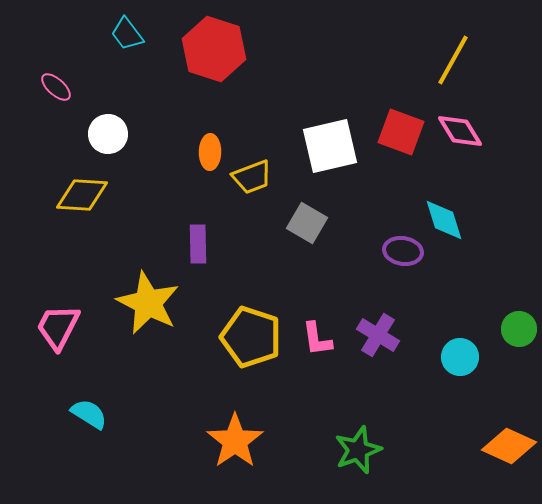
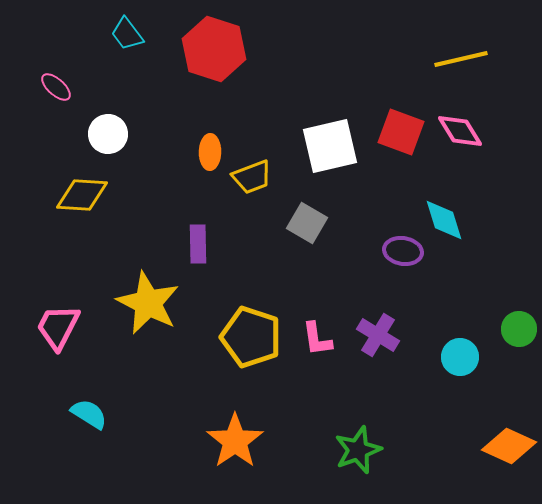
yellow line: moved 8 px right, 1 px up; rotated 48 degrees clockwise
